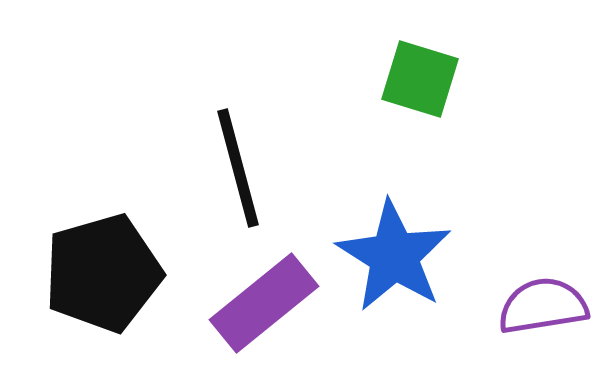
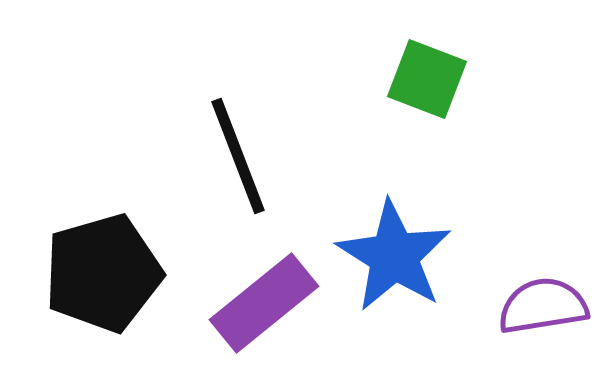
green square: moved 7 px right; rotated 4 degrees clockwise
black line: moved 12 px up; rotated 6 degrees counterclockwise
